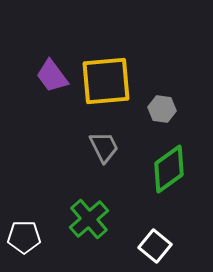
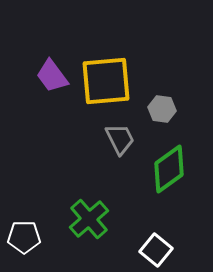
gray trapezoid: moved 16 px right, 8 px up
white square: moved 1 px right, 4 px down
